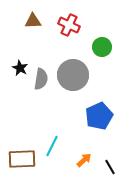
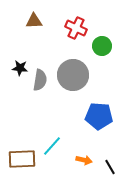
brown triangle: moved 1 px right
red cross: moved 7 px right, 3 px down
green circle: moved 1 px up
black star: rotated 21 degrees counterclockwise
gray semicircle: moved 1 px left, 1 px down
blue pentagon: rotated 28 degrees clockwise
cyan line: rotated 15 degrees clockwise
orange arrow: rotated 56 degrees clockwise
